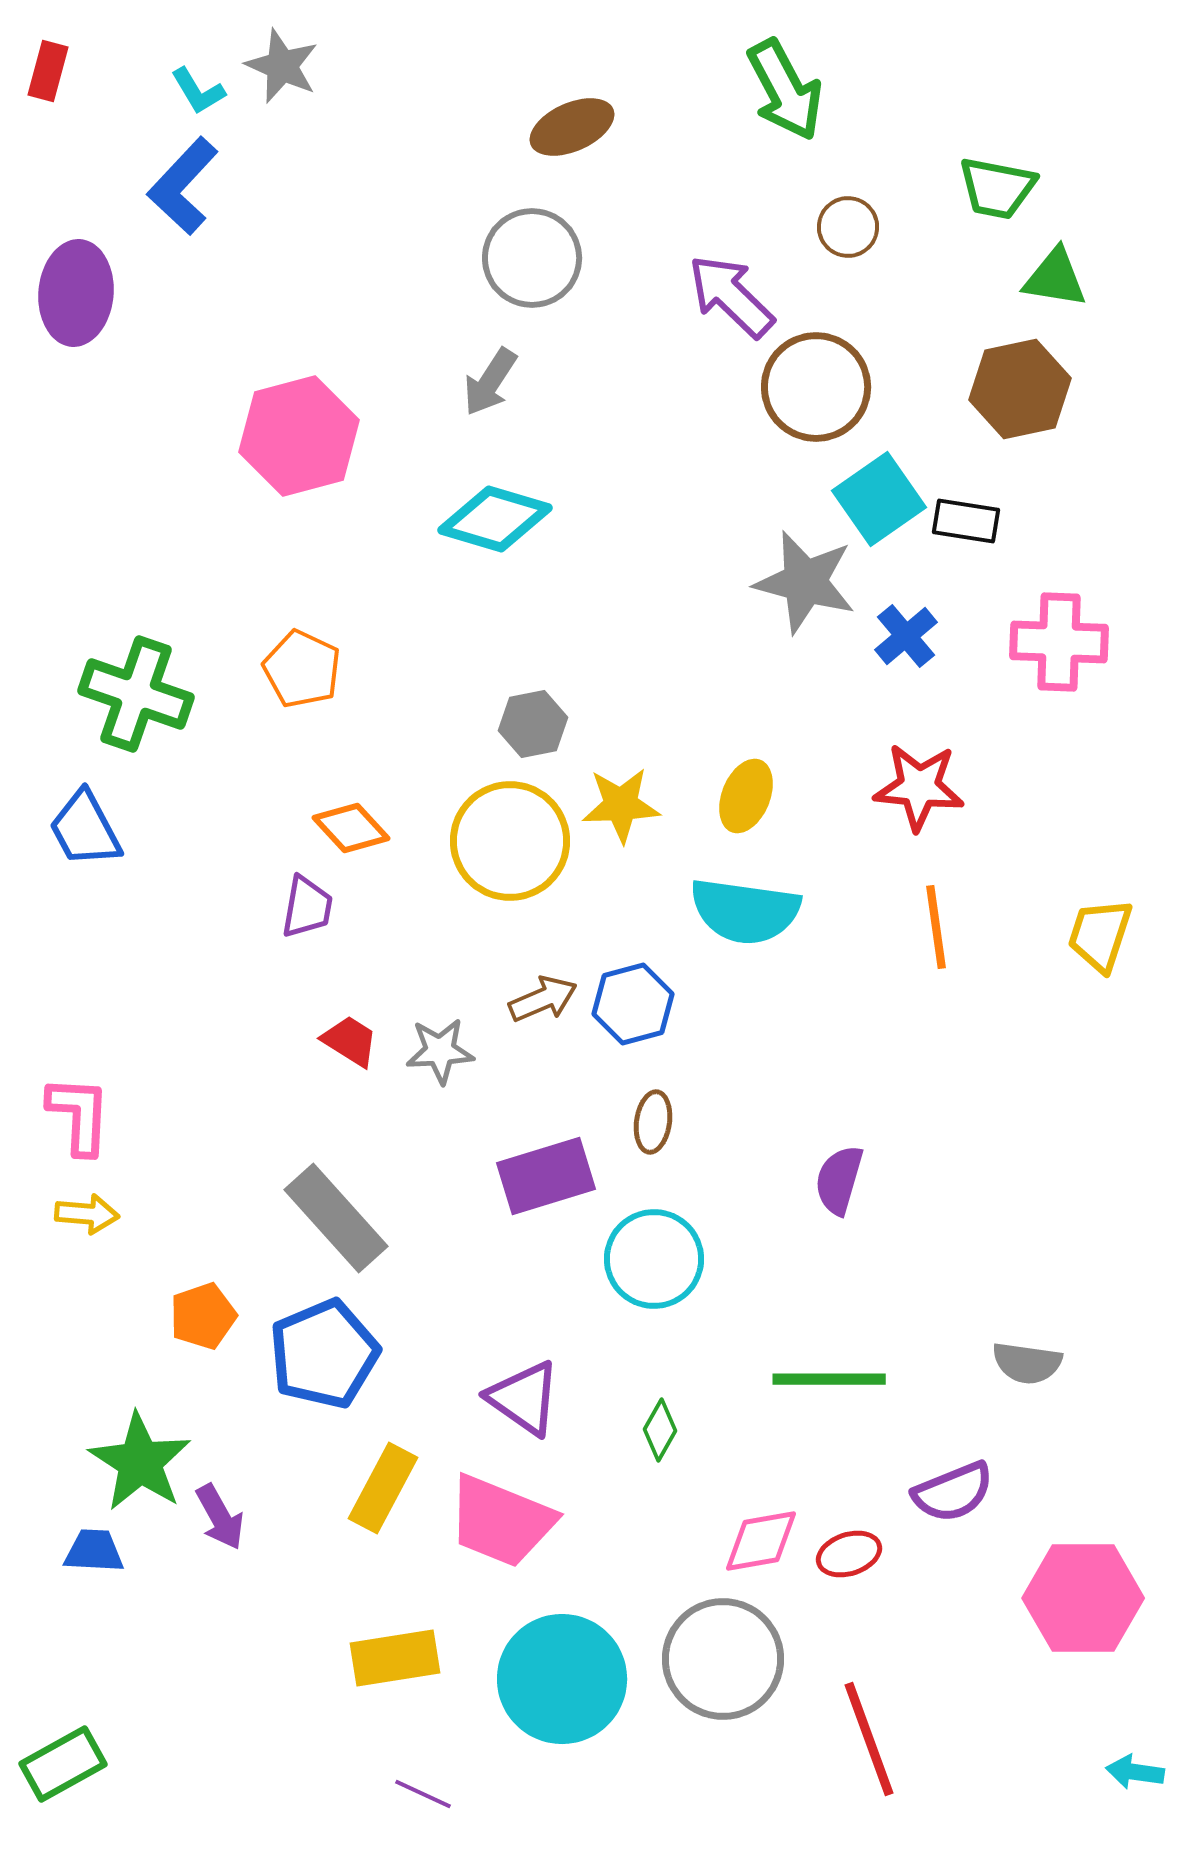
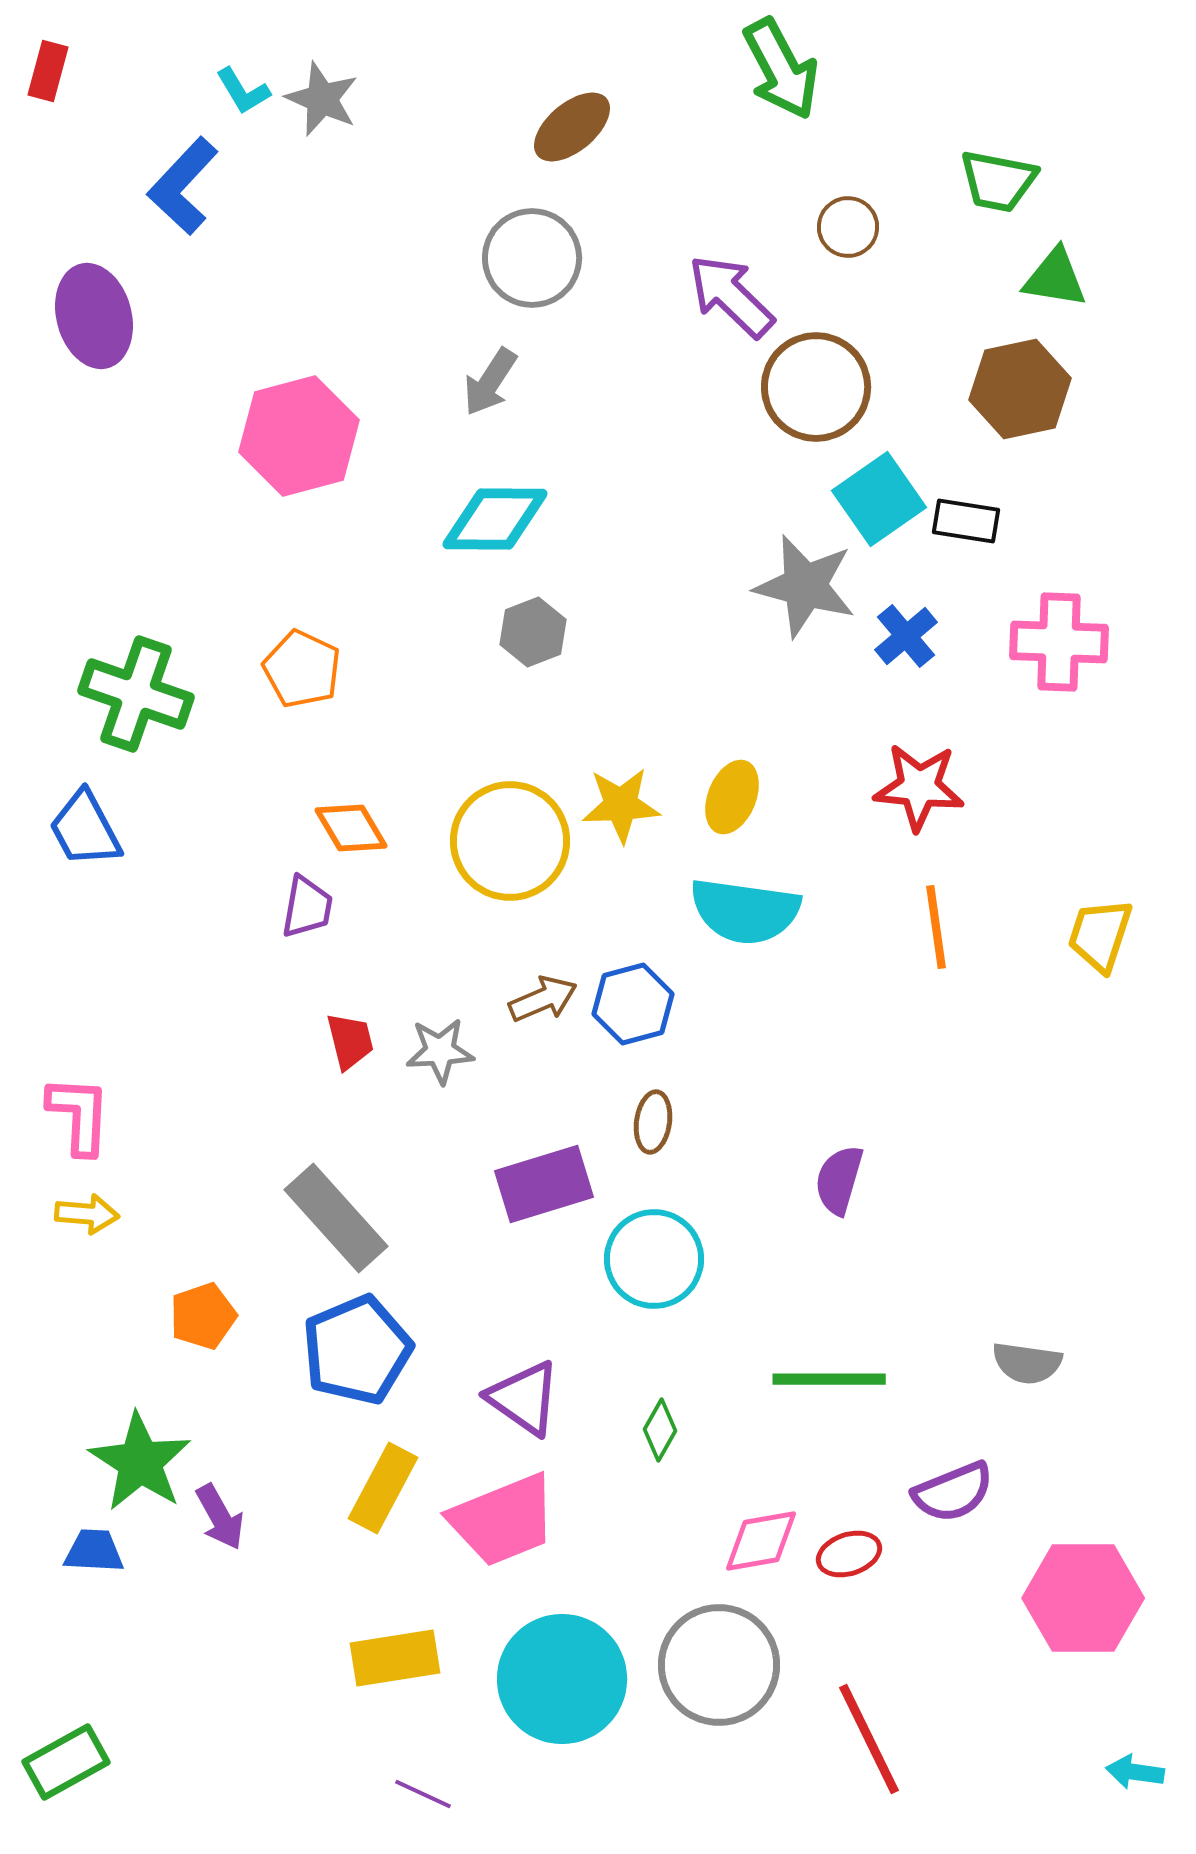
gray star at (282, 66): moved 40 px right, 33 px down
green arrow at (785, 90): moved 4 px left, 21 px up
cyan L-shape at (198, 91): moved 45 px right
brown ellipse at (572, 127): rotated 16 degrees counterclockwise
green trapezoid at (997, 188): moved 1 px right, 7 px up
purple ellipse at (76, 293): moved 18 px right, 23 px down; rotated 20 degrees counterclockwise
cyan diamond at (495, 519): rotated 16 degrees counterclockwise
gray star at (805, 582): moved 4 px down
gray hexagon at (533, 724): moved 92 px up; rotated 10 degrees counterclockwise
yellow ellipse at (746, 796): moved 14 px left, 1 px down
orange diamond at (351, 828): rotated 12 degrees clockwise
red trapezoid at (350, 1041): rotated 44 degrees clockwise
purple rectangle at (546, 1176): moved 2 px left, 8 px down
blue pentagon at (324, 1354): moved 33 px right, 4 px up
pink trapezoid at (501, 1521): moved 2 px right, 1 px up; rotated 44 degrees counterclockwise
gray circle at (723, 1659): moved 4 px left, 6 px down
red line at (869, 1739): rotated 6 degrees counterclockwise
green rectangle at (63, 1764): moved 3 px right, 2 px up
